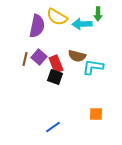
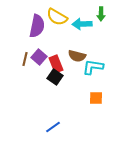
green arrow: moved 3 px right
black square: rotated 14 degrees clockwise
orange square: moved 16 px up
